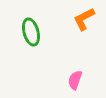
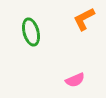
pink semicircle: rotated 132 degrees counterclockwise
